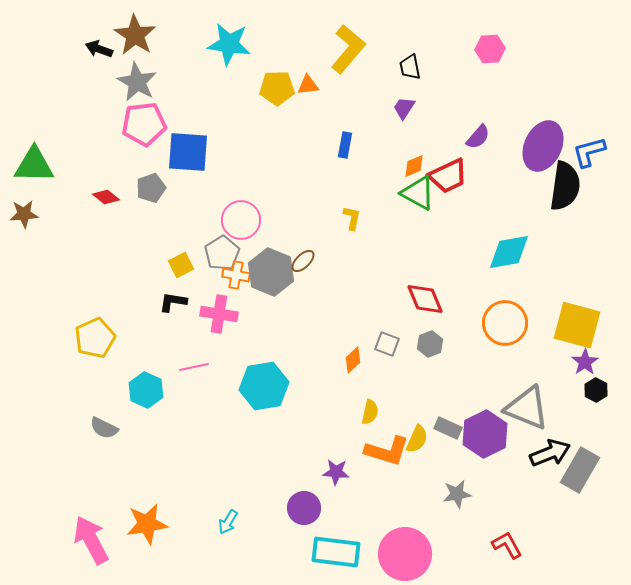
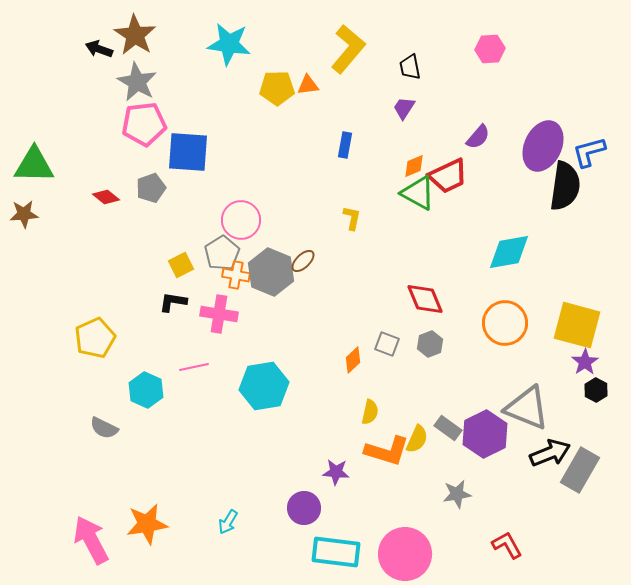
gray rectangle at (448, 428): rotated 12 degrees clockwise
